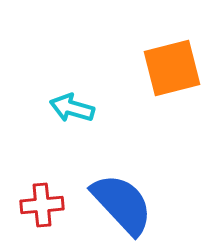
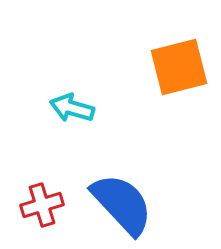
orange square: moved 7 px right, 1 px up
red cross: rotated 12 degrees counterclockwise
